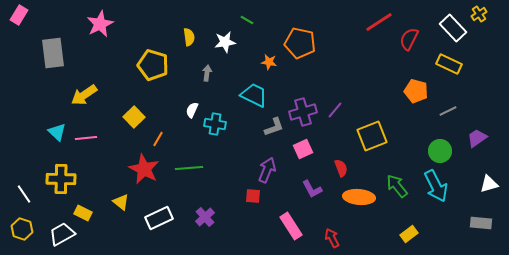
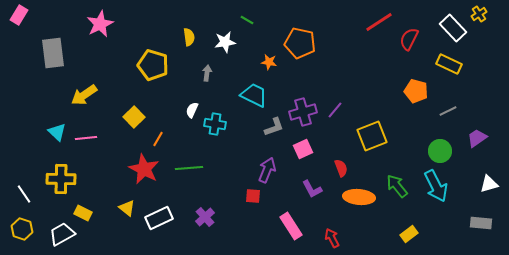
yellow triangle at (121, 202): moved 6 px right, 6 px down
